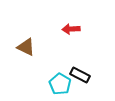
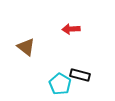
brown triangle: rotated 12 degrees clockwise
black rectangle: rotated 12 degrees counterclockwise
